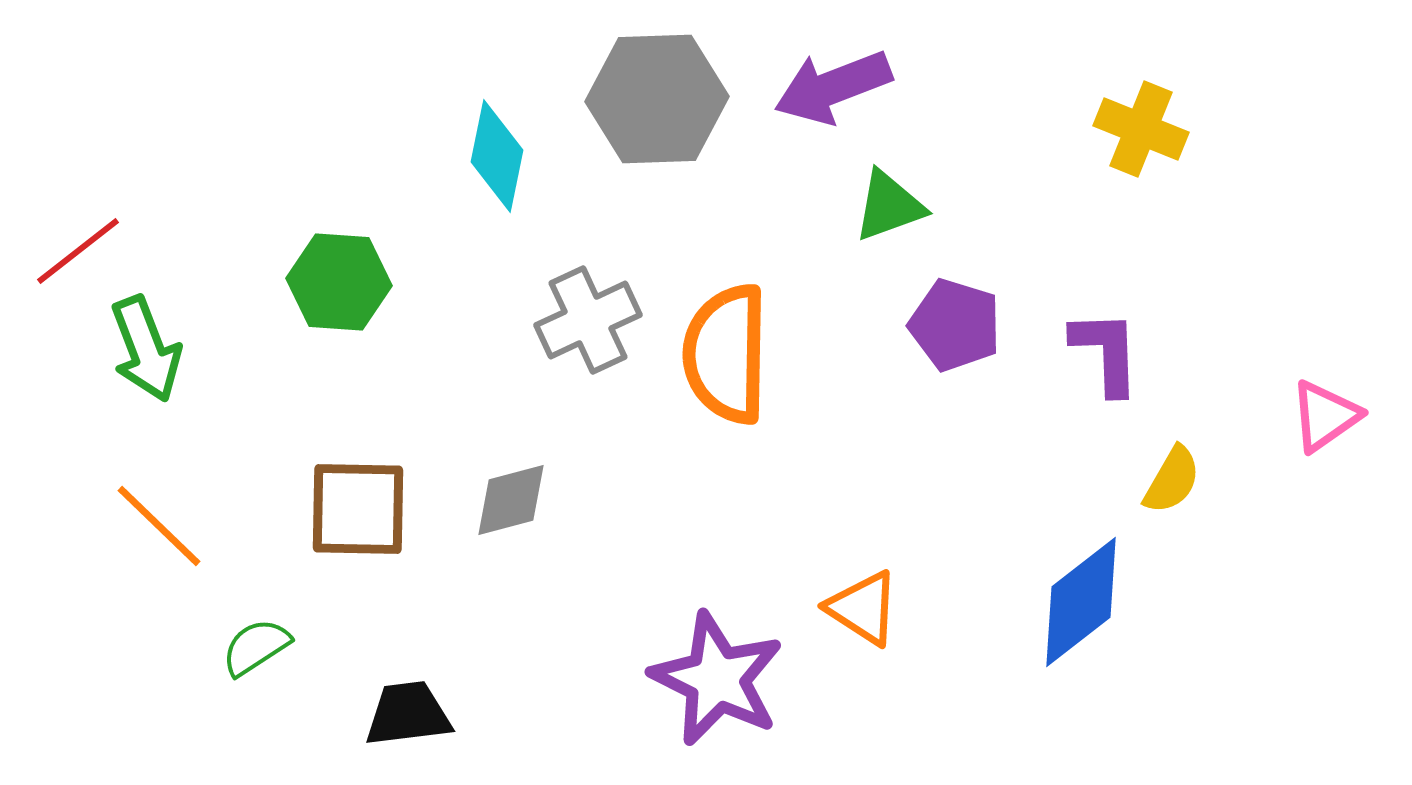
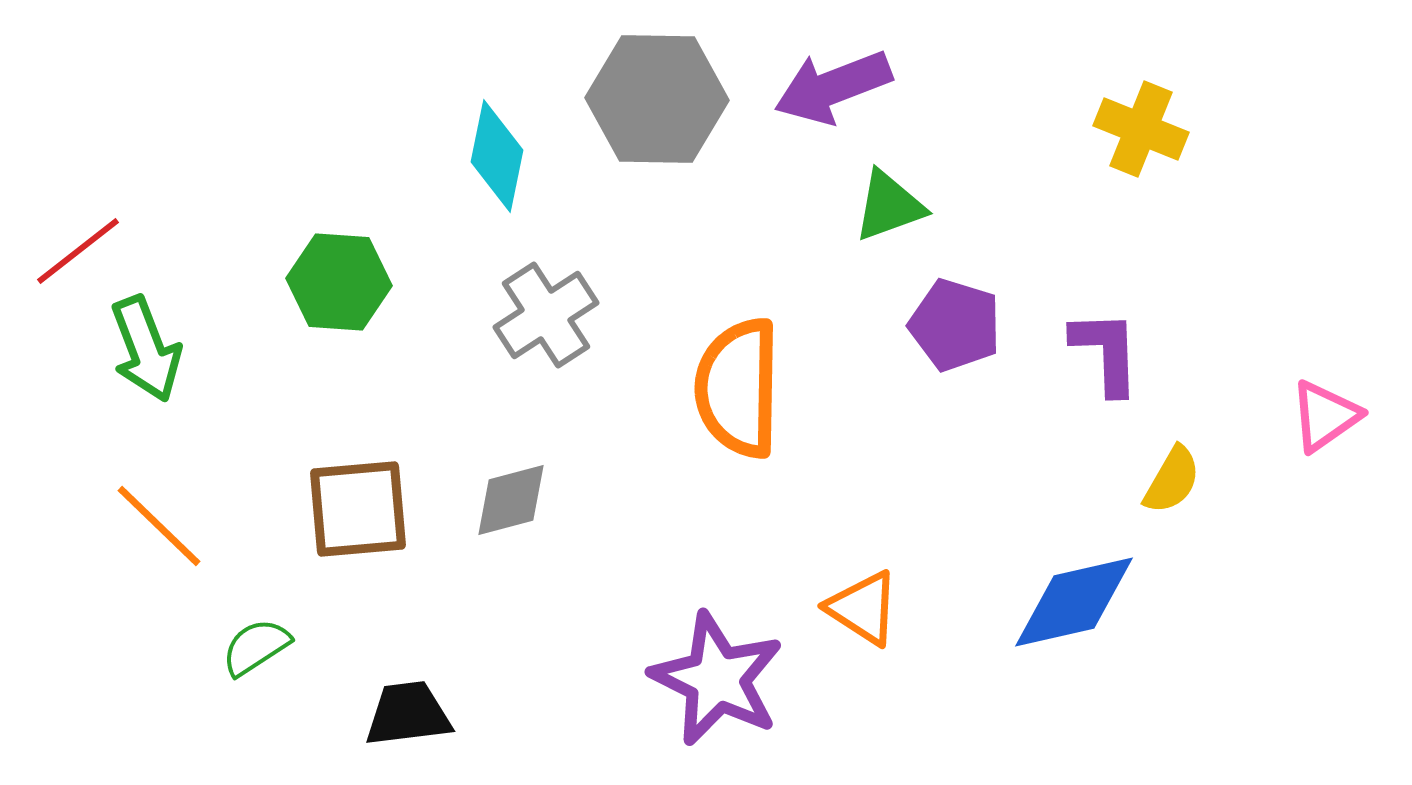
gray hexagon: rotated 3 degrees clockwise
gray cross: moved 42 px left, 5 px up; rotated 8 degrees counterclockwise
orange semicircle: moved 12 px right, 34 px down
brown square: rotated 6 degrees counterclockwise
blue diamond: moved 7 px left; rotated 25 degrees clockwise
